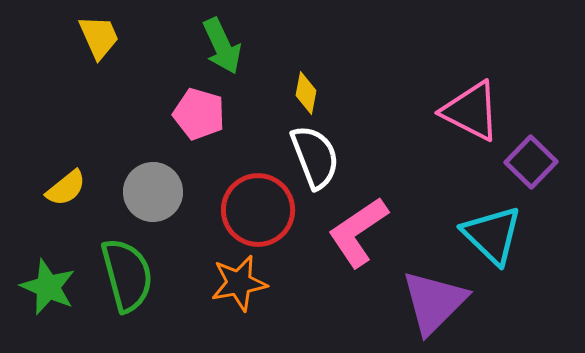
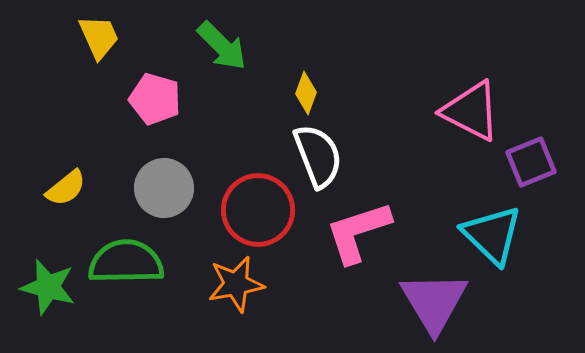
green arrow: rotated 20 degrees counterclockwise
yellow diamond: rotated 9 degrees clockwise
pink pentagon: moved 44 px left, 15 px up
white semicircle: moved 3 px right, 1 px up
purple square: rotated 24 degrees clockwise
gray circle: moved 11 px right, 4 px up
pink L-shape: rotated 16 degrees clockwise
green semicircle: moved 1 px left, 13 px up; rotated 76 degrees counterclockwise
orange star: moved 3 px left, 1 px down
green star: rotated 8 degrees counterclockwise
purple triangle: rotated 16 degrees counterclockwise
